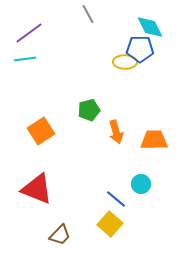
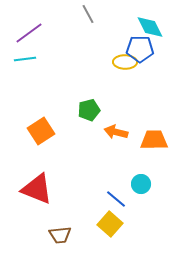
orange arrow: rotated 120 degrees clockwise
brown trapezoid: rotated 40 degrees clockwise
